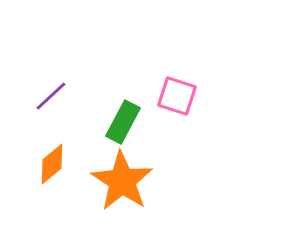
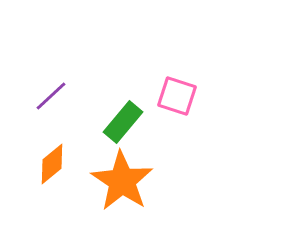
green rectangle: rotated 12 degrees clockwise
